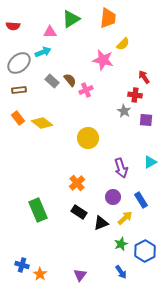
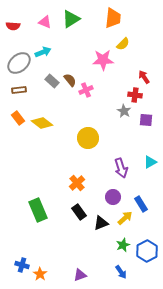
orange trapezoid: moved 5 px right
pink triangle: moved 5 px left, 10 px up; rotated 24 degrees clockwise
pink star: rotated 15 degrees counterclockwise
blue rectangle: moved 4 px down
black rectangle: rotated 21 degrees clockwise
green star: moved 2 px right, 1 px down
blue hexagon: moved 2 px right
purple triangle: rotated 32 degrees clockwise
